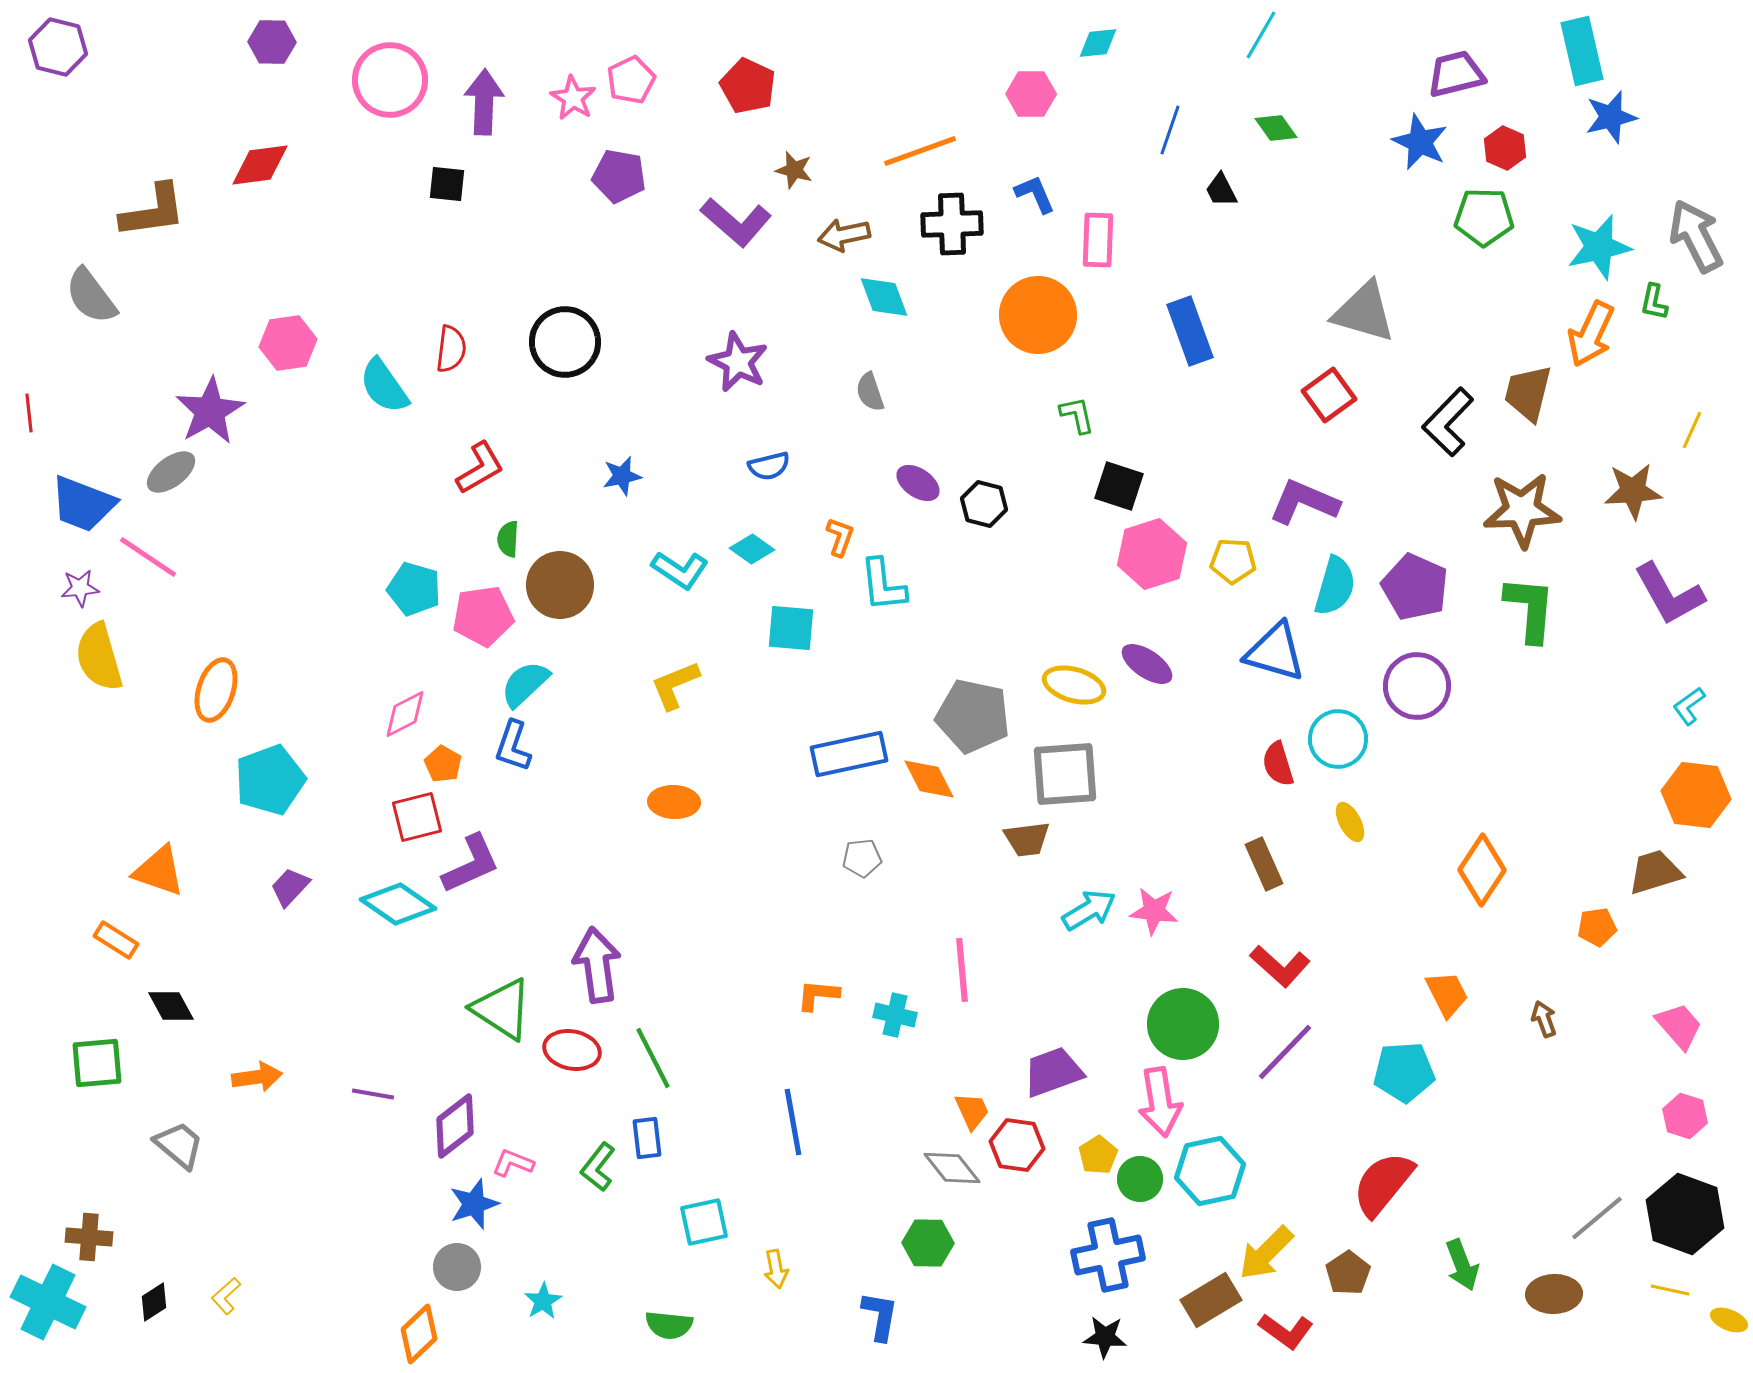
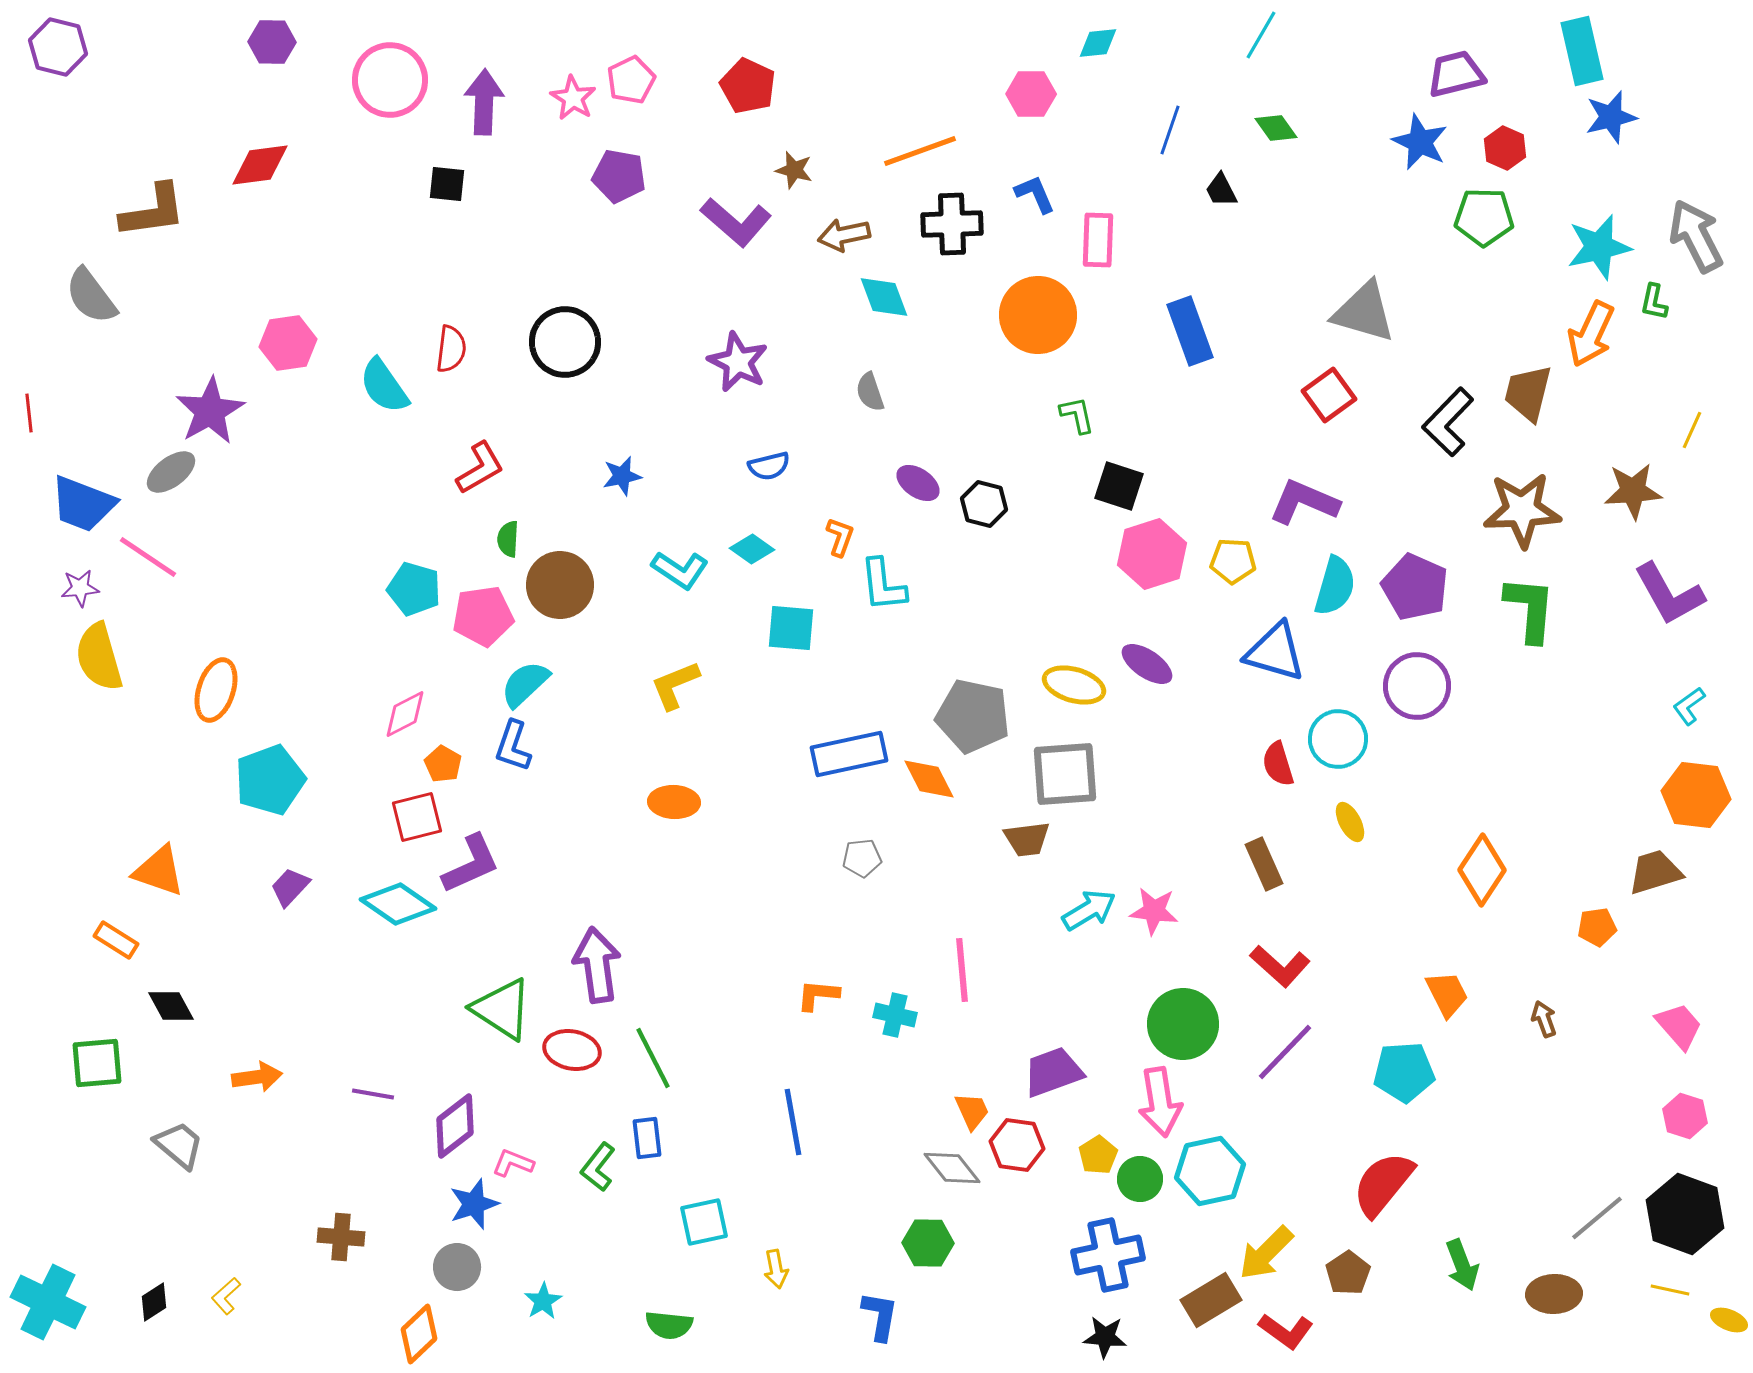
brown cross at (89, 1237): moved 252 px right
